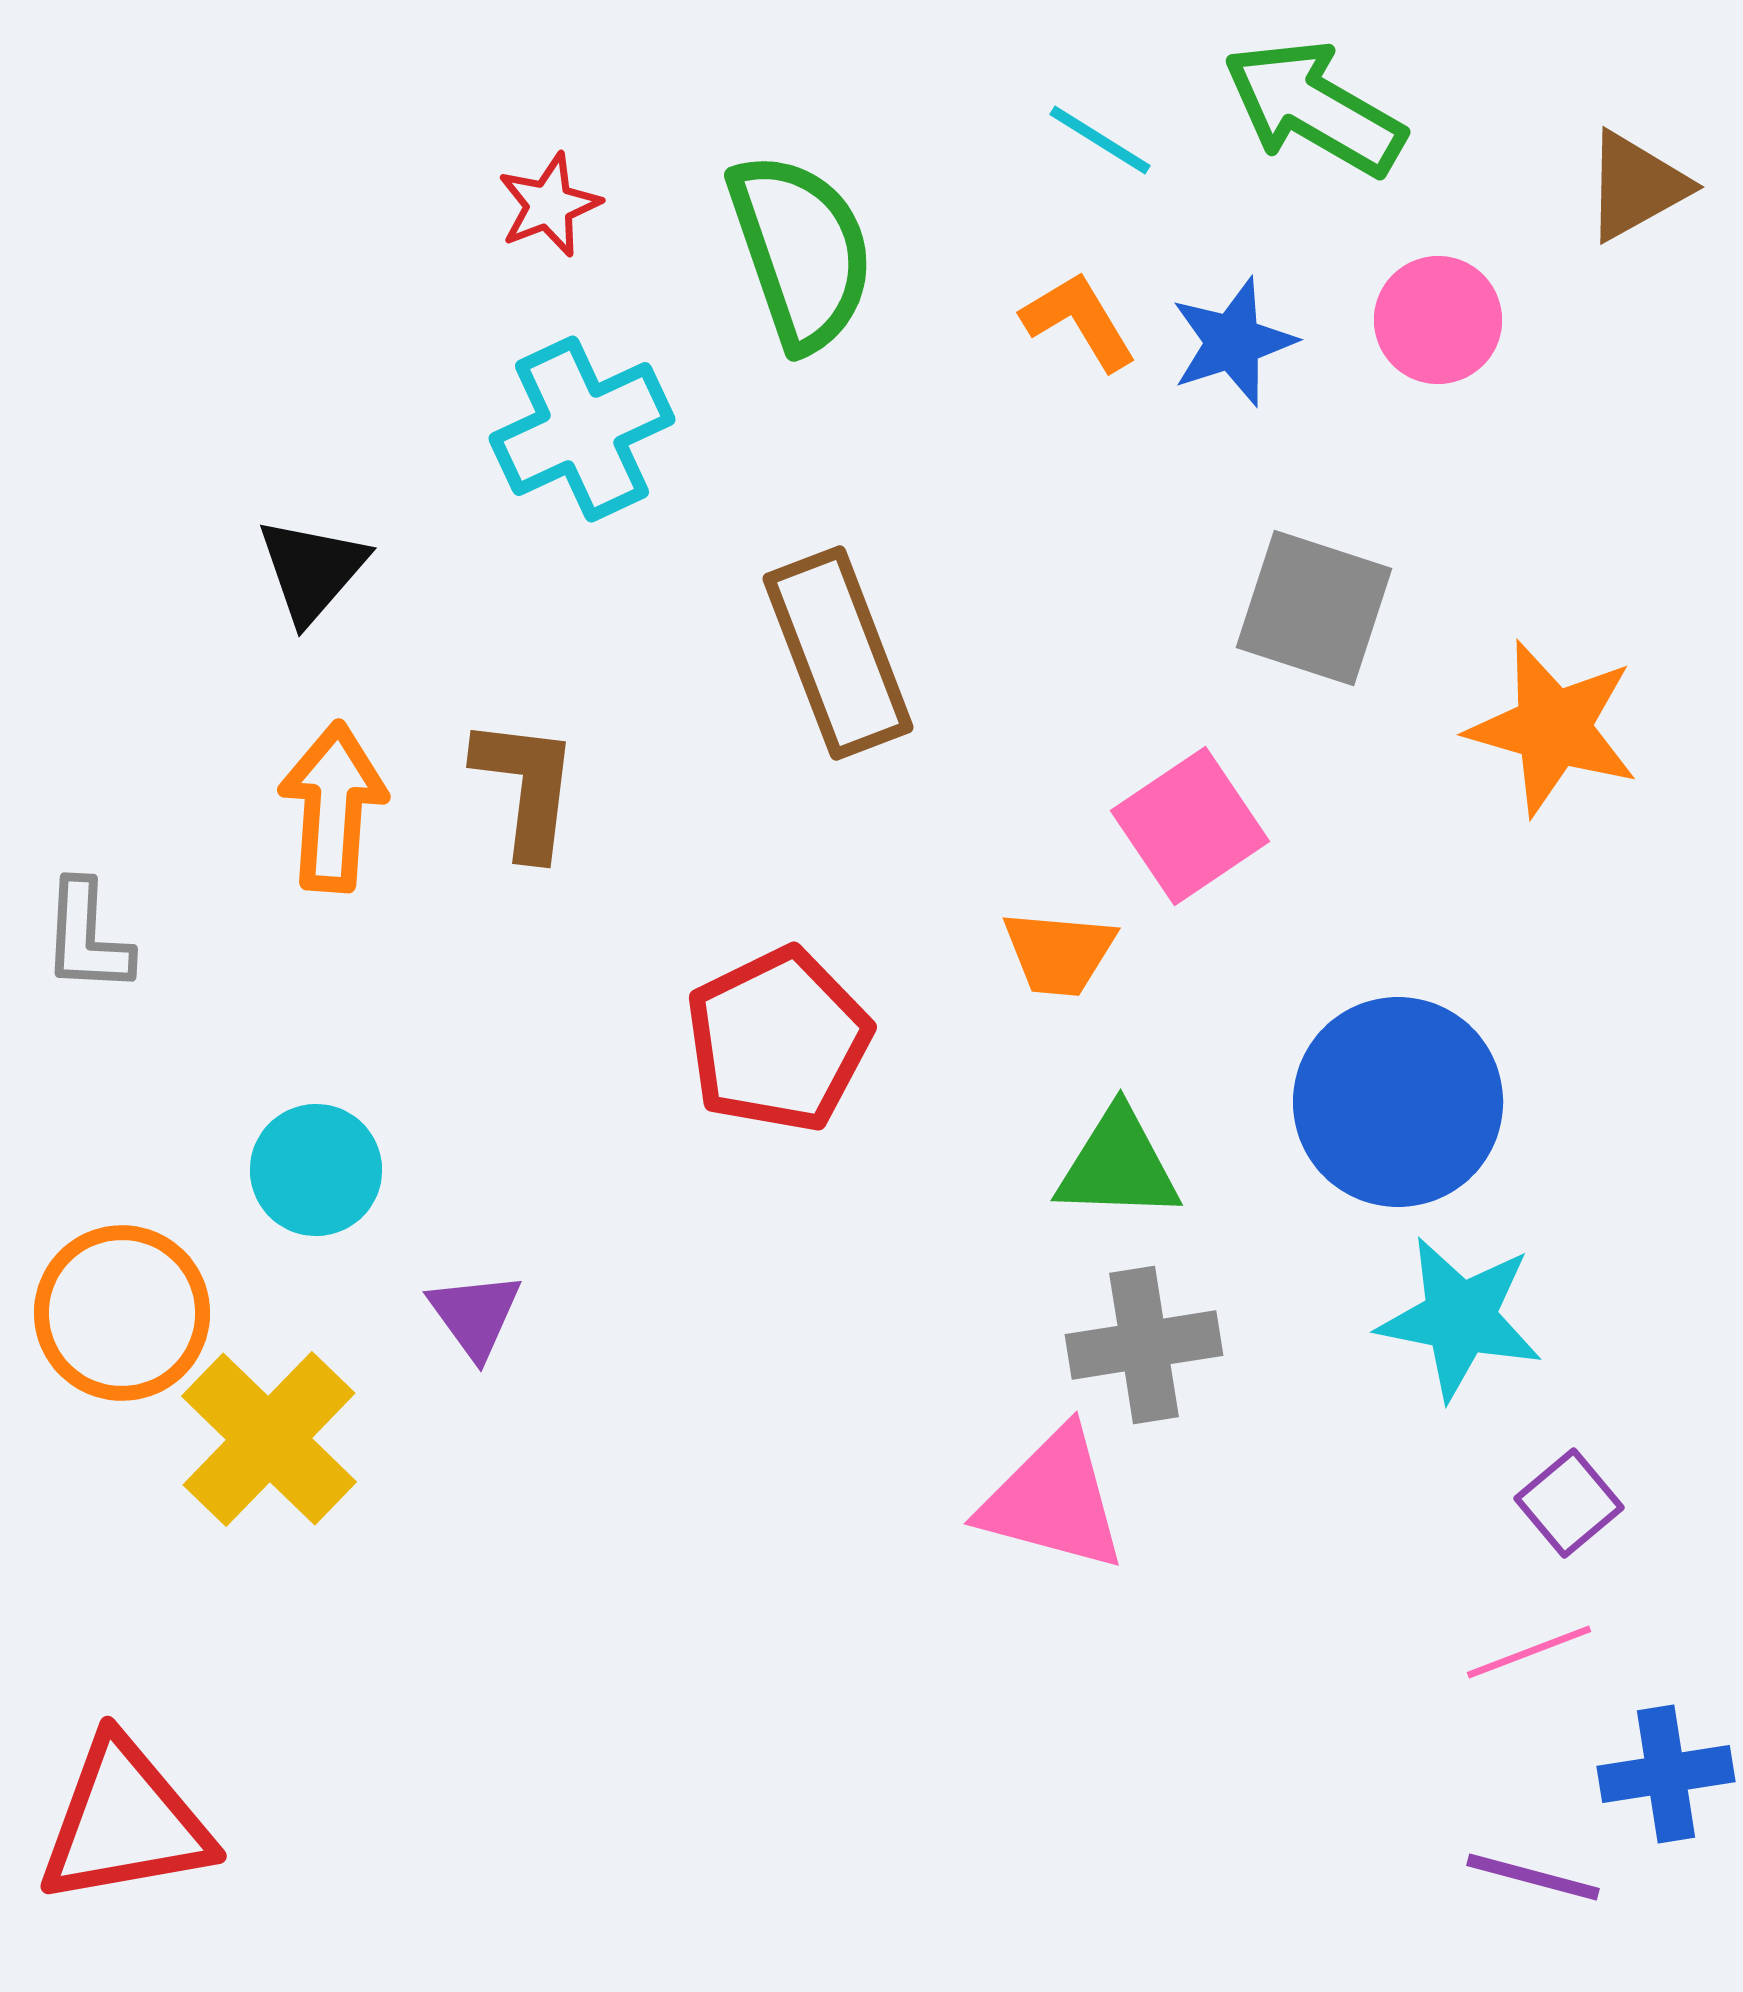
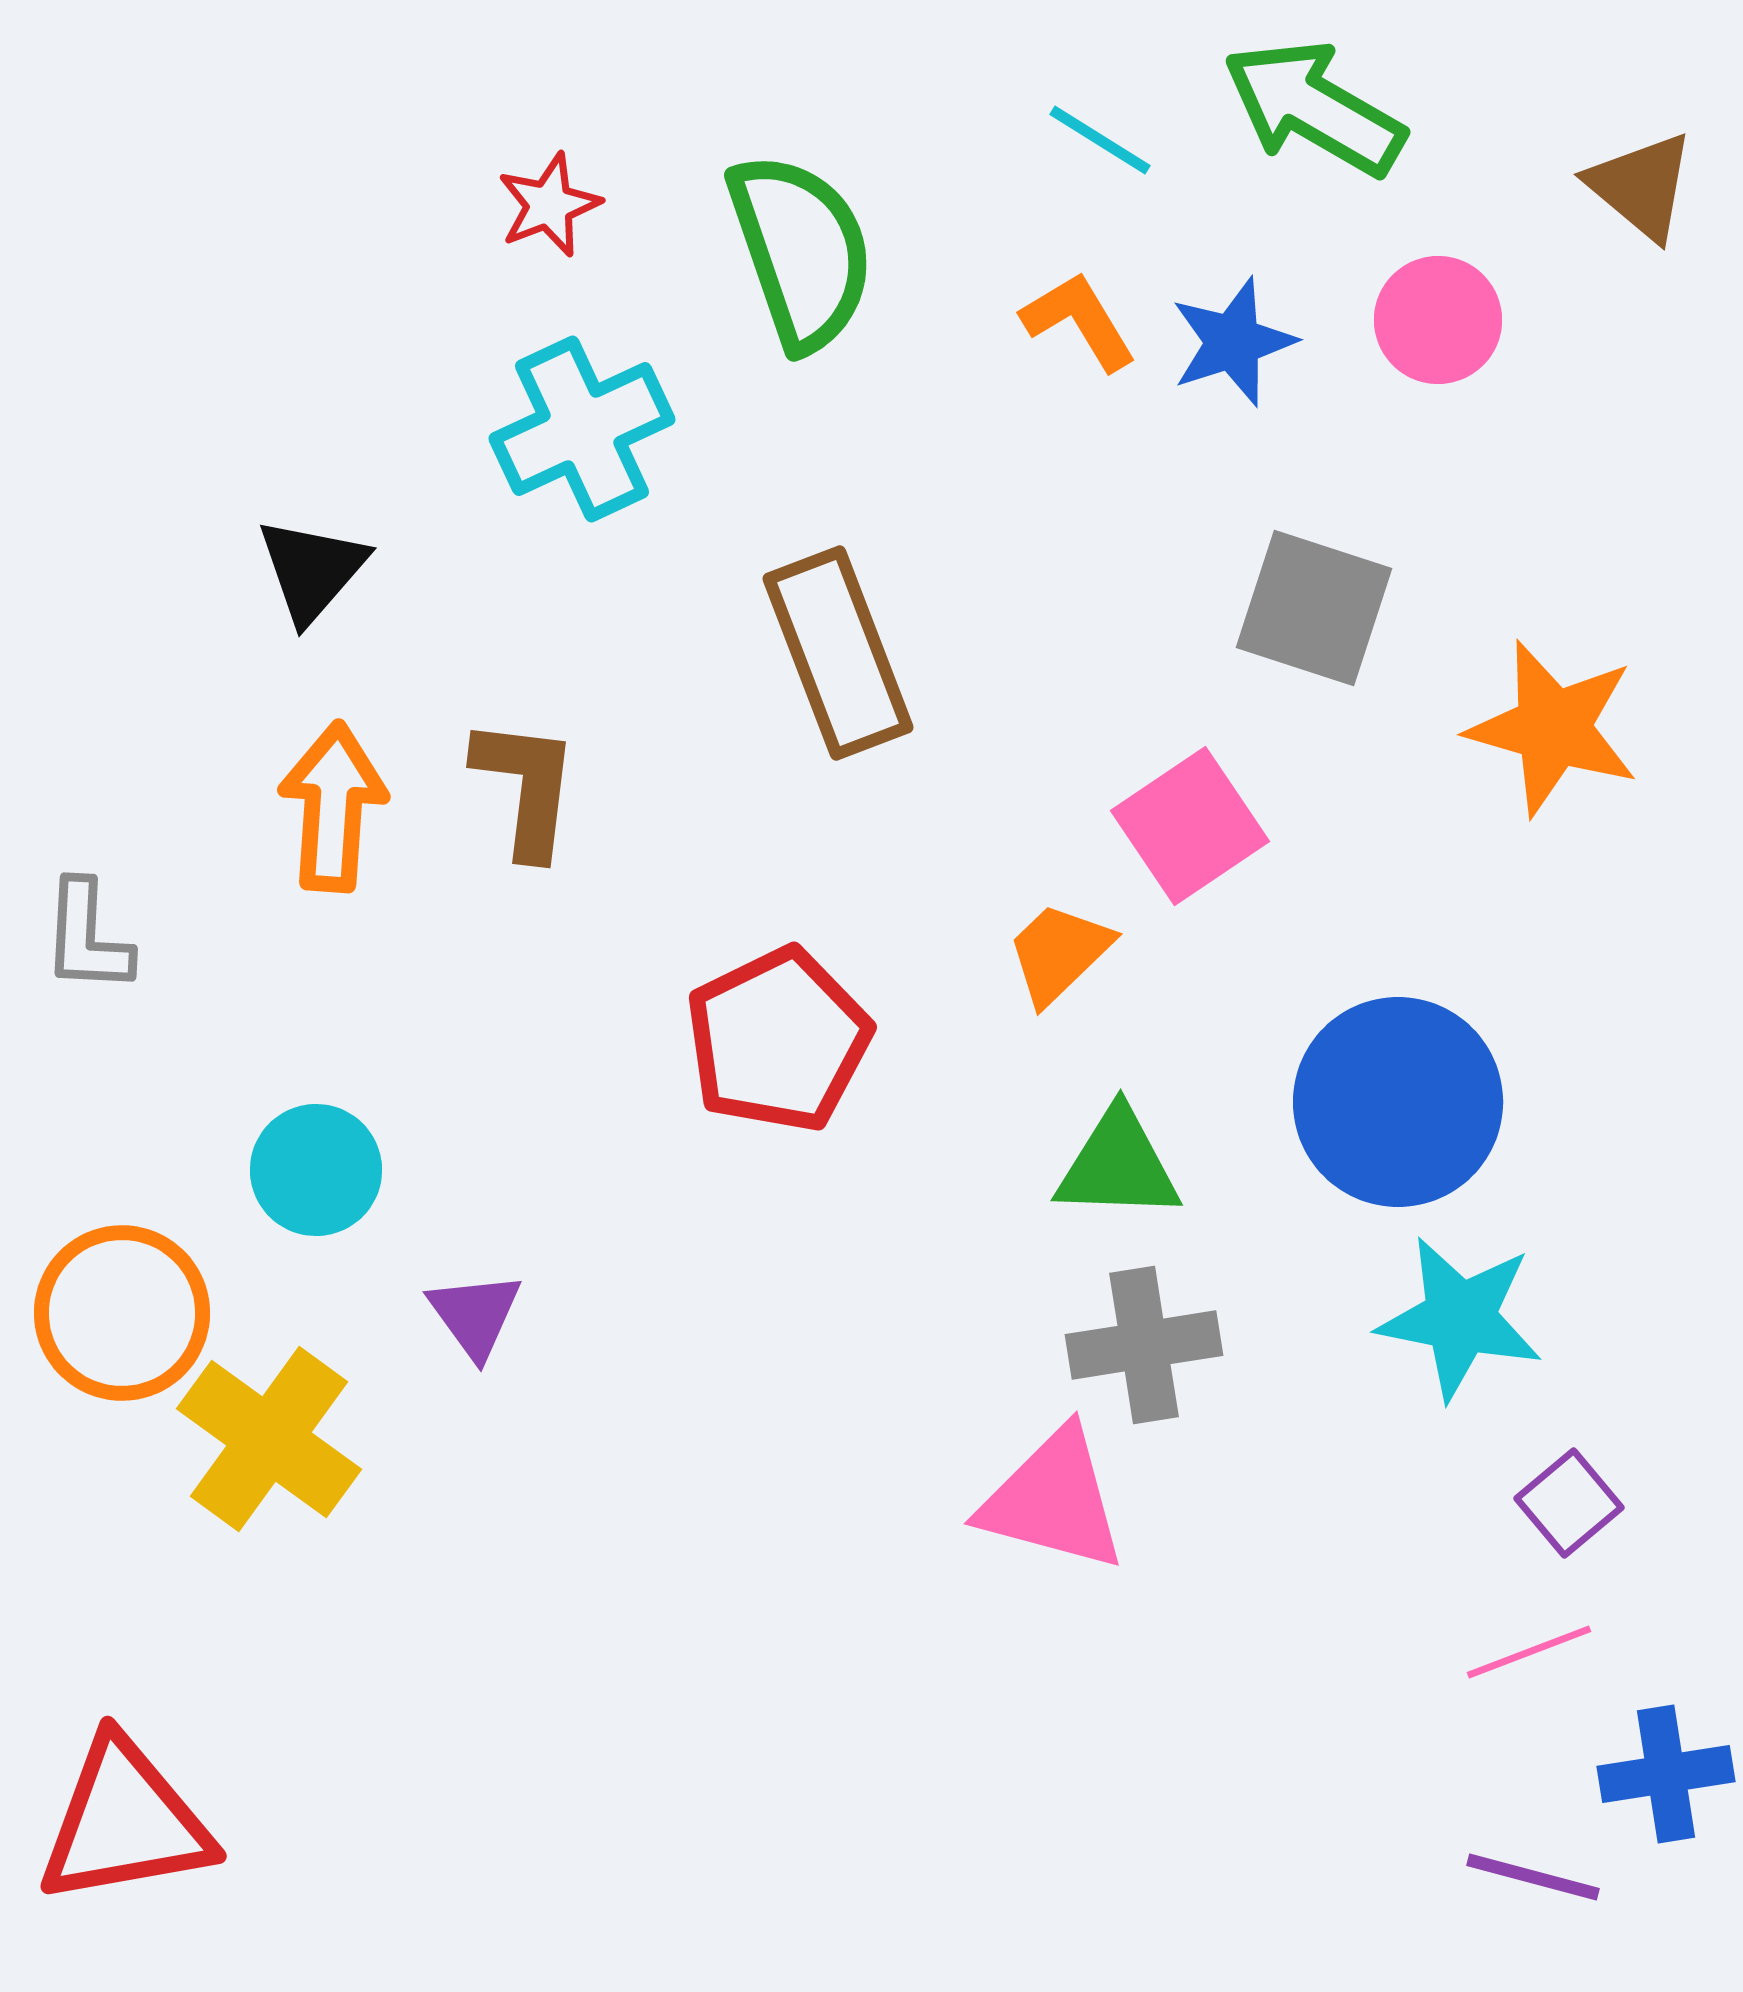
brown triangle: moved 5 px right; rotated 51 degrees counterclockwise
orange trapezoid: rotated 131 degrees clockwise
yellow cross: rotated 8 degrees counterclockwise
